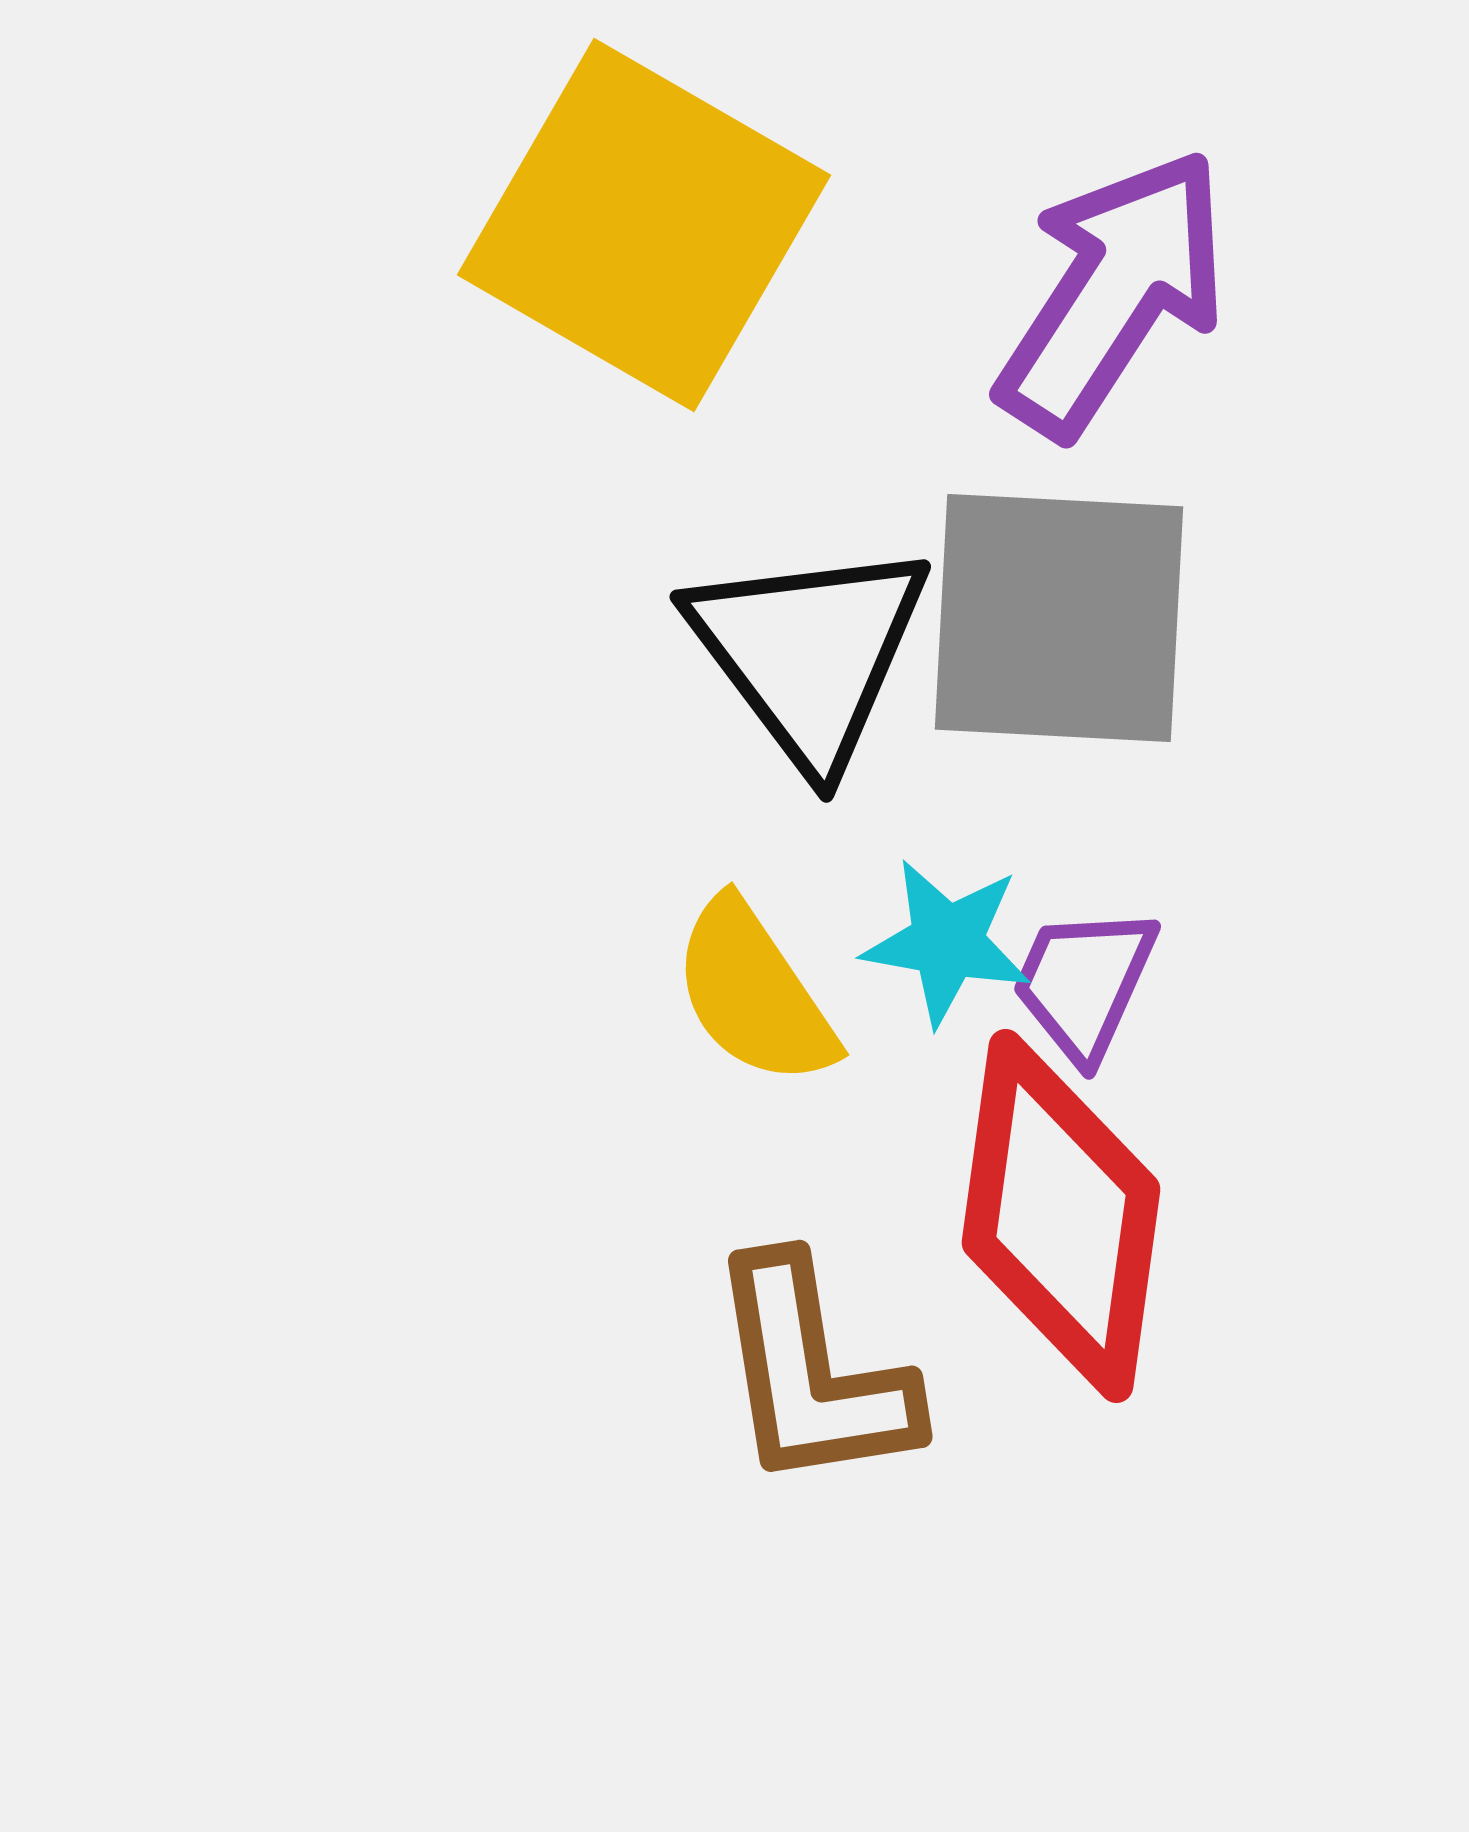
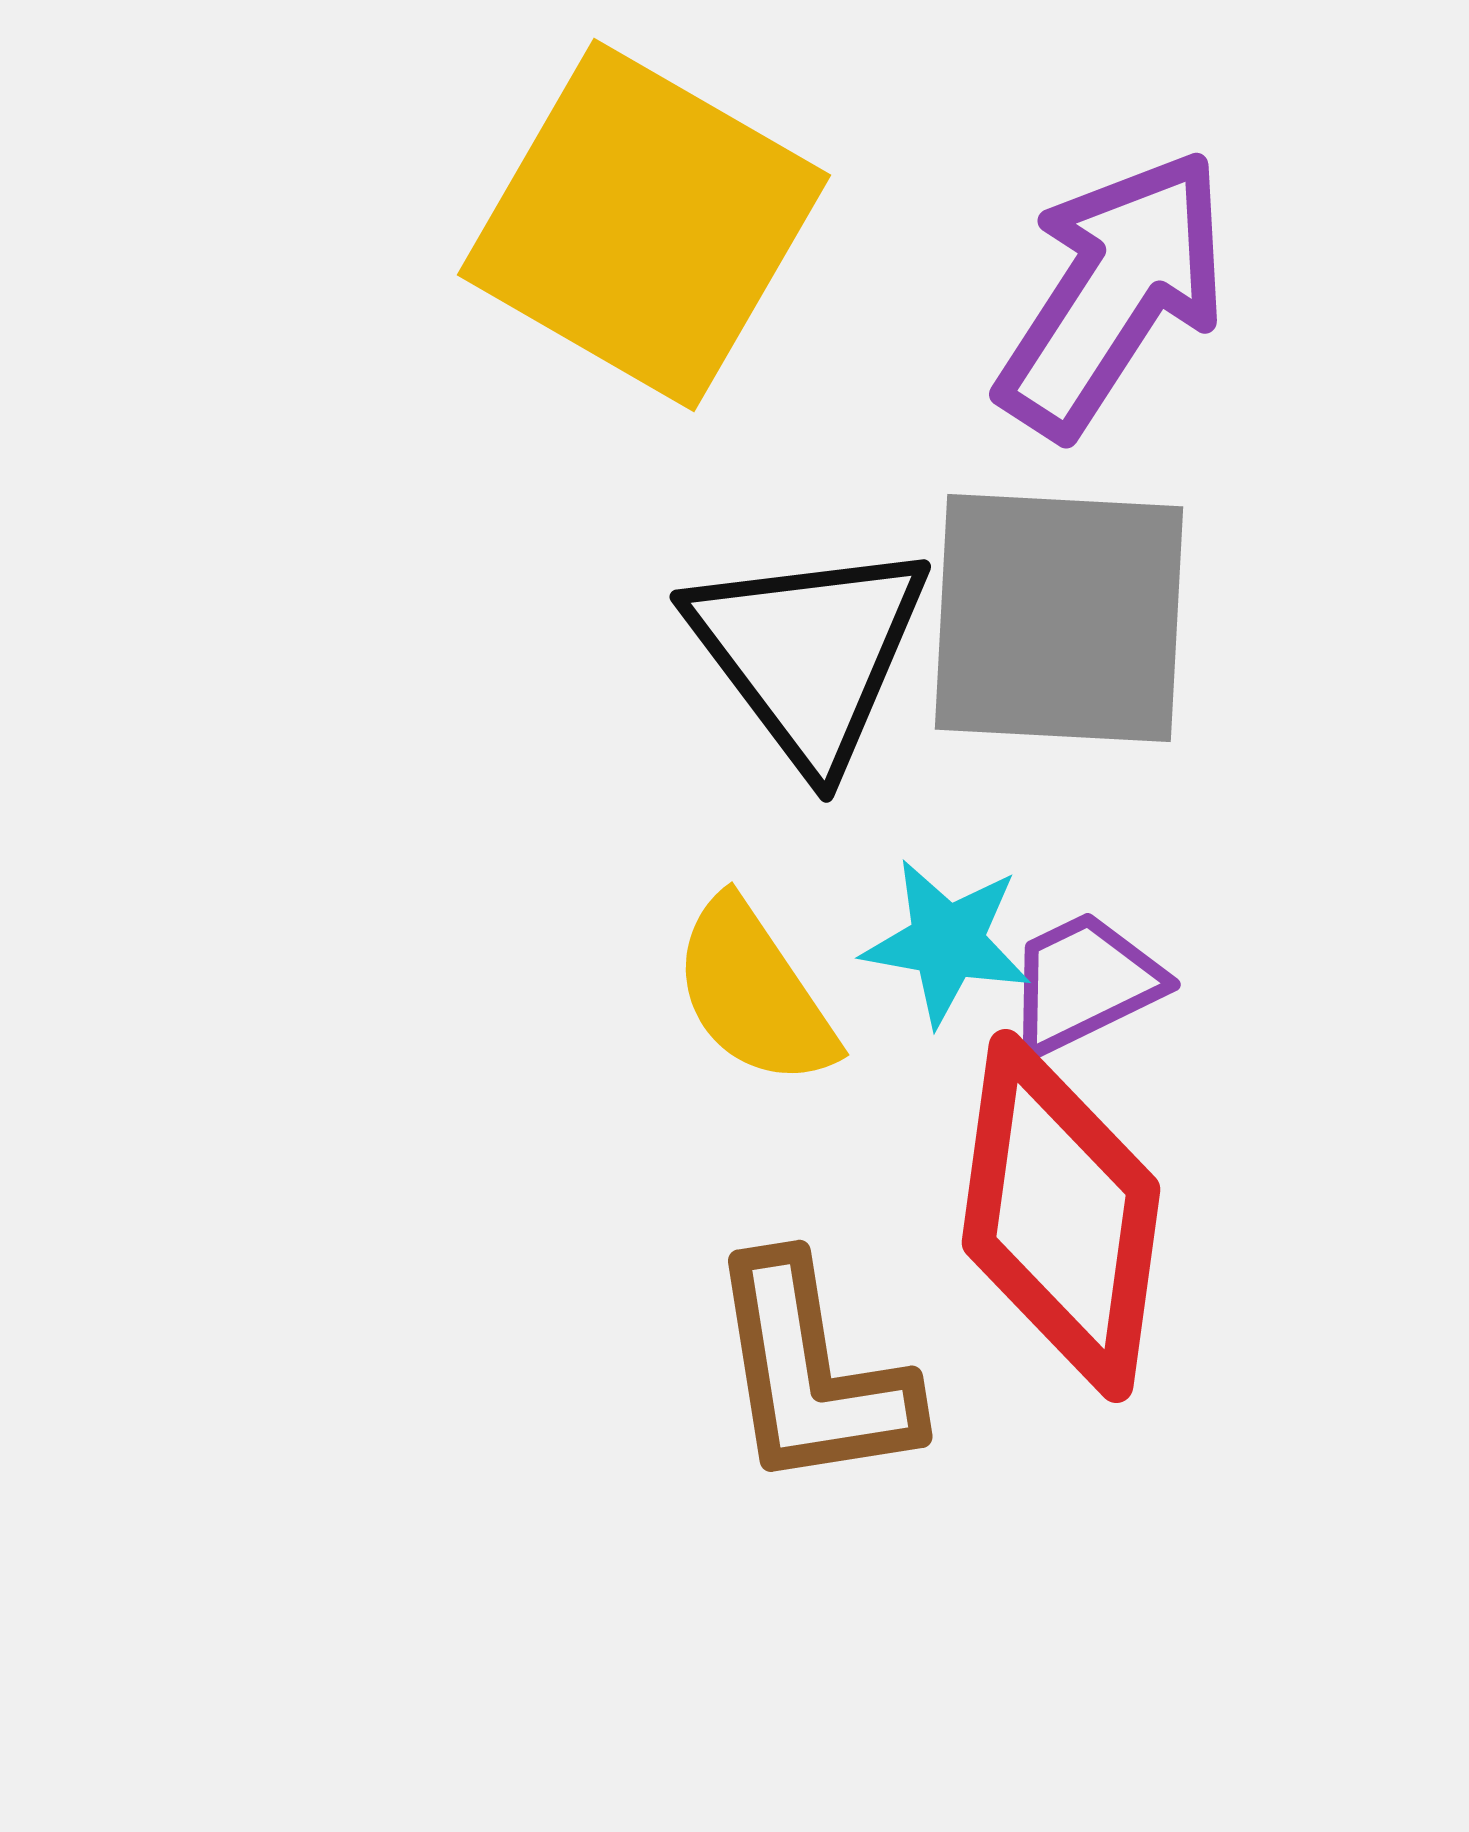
purple trapezoid: rotated 40 degrees clockwise
